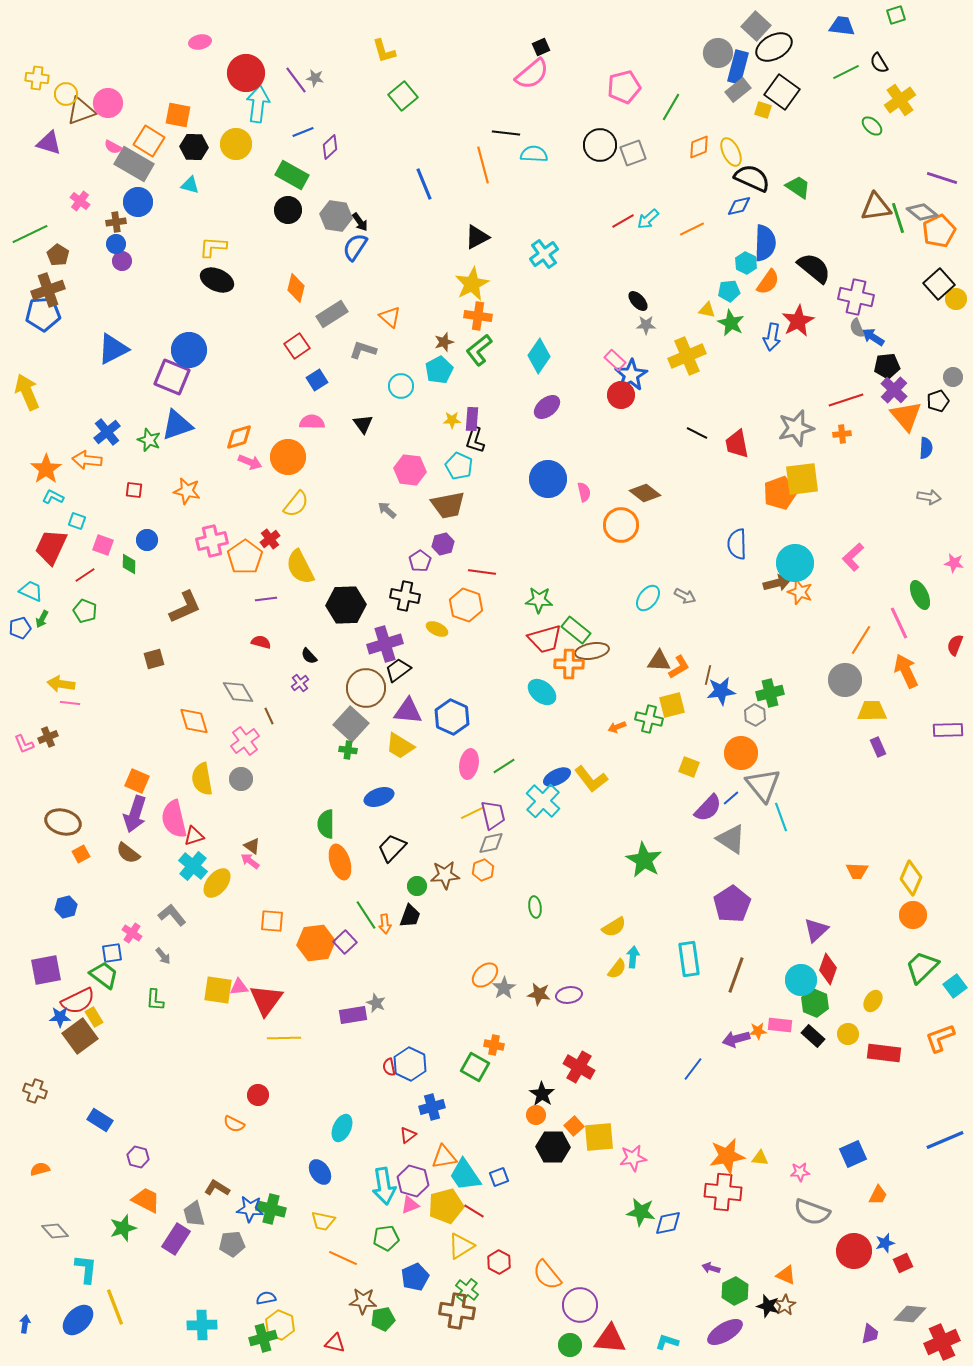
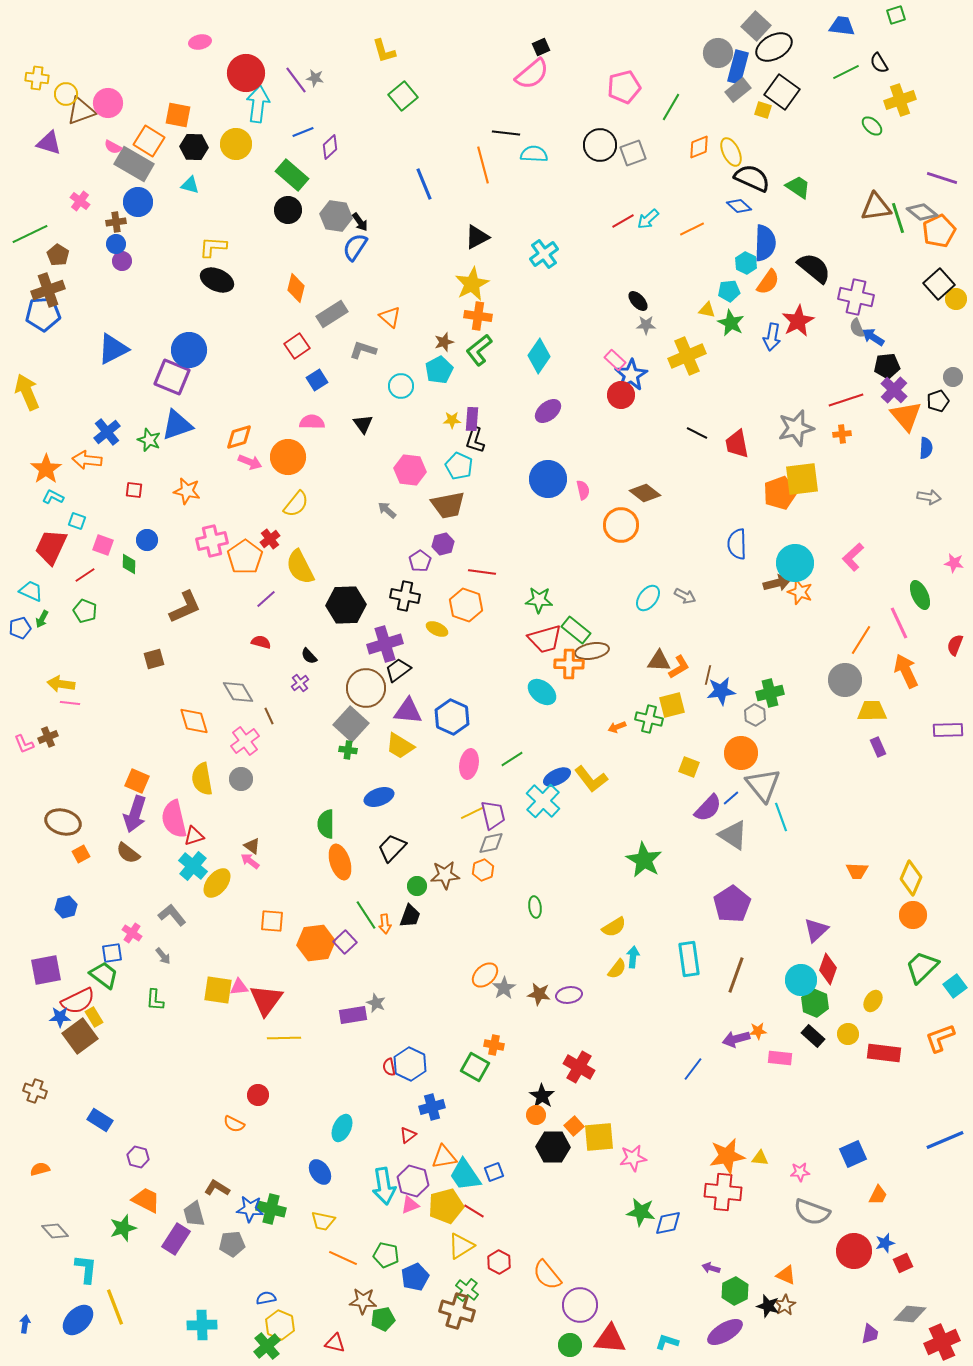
yellow cross at (900, 100): rotated 16 degrees clockwise
green rectangle at (292, 175): rotated 12 degrees clockwise
blue diamond at (739, 206): rotated 55 degrees clockwise
purple ellipse at (547, 407): moved 1 px right, 4 px down
pink semicircle at (584, 492): moved 1 px left, 2 px up
purple line at (266, 599): rotated 35 degrees counterclockwise
green line at (504, 766): moved 8 px right, 7 px up
gray triangle at (731, 839): moved 2 px right, 4 px up
pink rectangle at (780, 1025): moved 33 px down
black star at (542, 1094): moved 2 px down
blue square at (499, 1177): moved 5 px left, 5 px up
green pentagon at (386, 1238): moved 17 px down; rotated 20 degrees clockwise
brown cross at (457, 1311): rotated 8 degrees clockwise
green cross at (263, 1338): moved 4 px right, 8 px down; rotated 24 degrees counterclockwise
